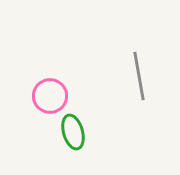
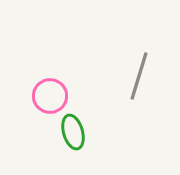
gray line: rotated 27 degrees clockwise
